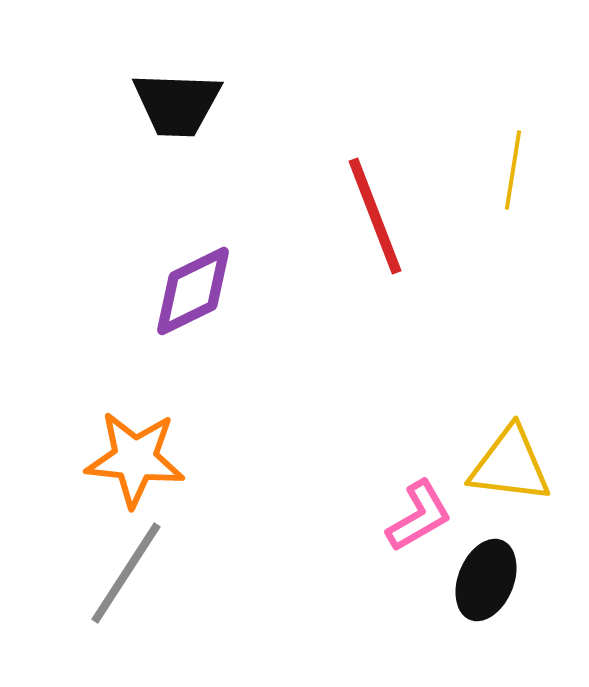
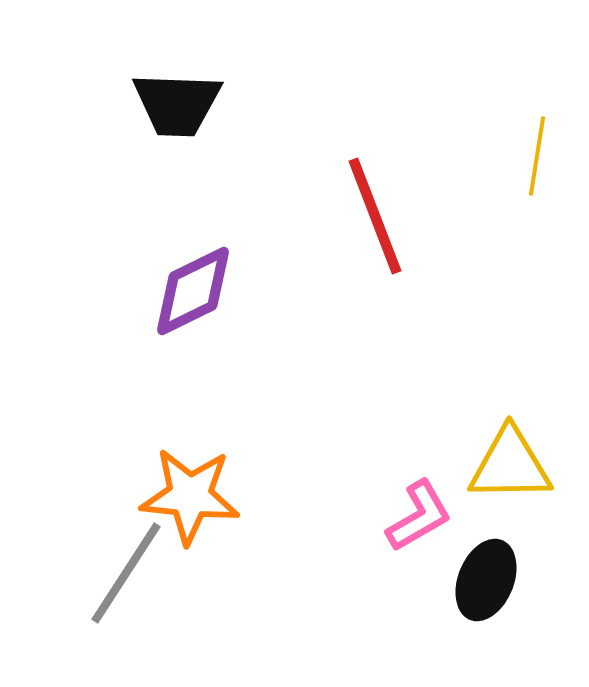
yellow line: moved 24 px right, 14 px up
orange star: moved 55 px right, 37 px down
yellow triangle: rotated 8 degrees counterclockwise
